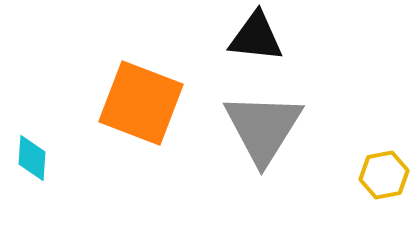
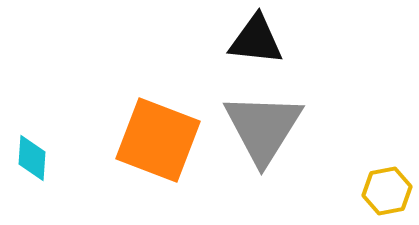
black triangle: moved 3 px down
orange square: moved 17 px right, 37 px down
yellow hexagon: moved 3 px right, 16 px down
